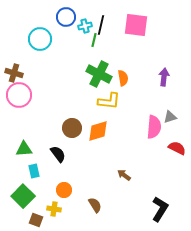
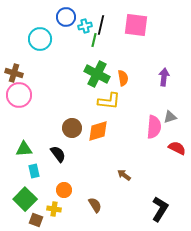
green cross: moved 2 px left
green square: moved 2 px right, 3 px down
